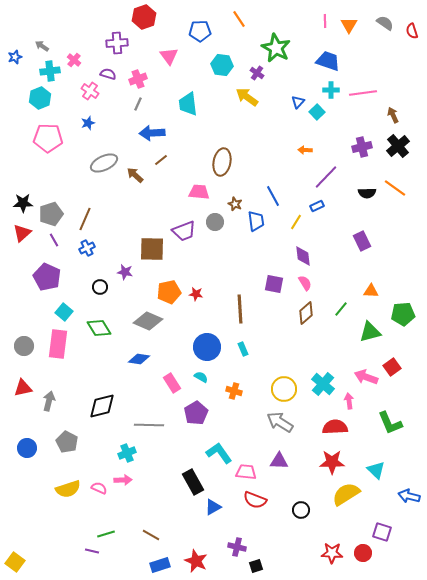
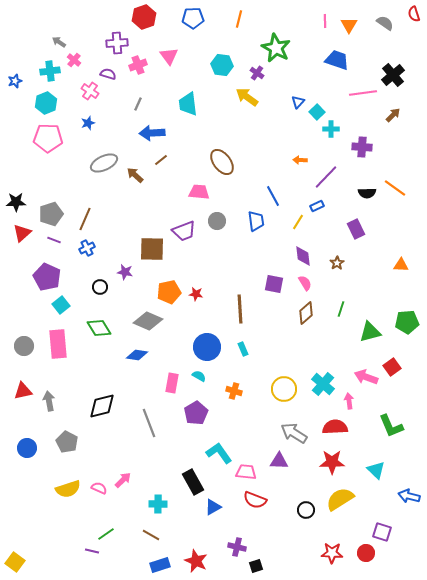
orange line at (239, 19): rotated 48 degrees clockwise
blue pentagon at (200, 31): moved 7 px left, 13 px up
red semicircle at (412, 31): moved 2 px right, 17 px up
gray arrow at (42, 46): moved 17 px right, 4 px up
blue star at (15, 57): moved 24 px down
blue trapezoid at (328, 61): moved 9 px right, 1 px up
pink cross at (138, 79): moved 14 px up
cyan cross at (331, 90): moved 39 px down
cyan hexagon at (40, 98): moved 6 px right, 5 px down
brown arrow at (393, 115): rotated 70 degrees clockwise
black cross at (398, 146): moved 5 px left, 71 px up
purple cross at (362, 147): rotated 18 degrees clockwise
orange arrow at (305, 150): moved 5 px left, 10 px down
brown ellipse at (222, 162): rotated 48 degrees counterclockwise
black star at (23, 203): moved 7 px left, 1 px up
brown star at (235, 204): moved 102 px right, 59 px down; rotated 16 degrees clockwise
gray circle at (215, 222): moved 2 px right, 1 px up
yellow line at (296, 222): moved 2 px right
purple line at (54, 240): rotated 40 degrees counterclockwise
purple rectangle at (362, 241): moved 6 px left, 12 px up
orange triangle at (371, 291): moved 30 px right, 26 px up
green line at (341, 309): rotated 21 degrees counterclockwise
cyan square at (64, 312): moved 3 px left, 7 px up; rotated 12 degrees clockwise
green pentagon at (403, 314): moved 4 px right, 8 px down
pink rectangle at (58, 344): rotated 12 degrees counterclockwise
blue diamond at (139, 359): moved 2 px left, 4 px up
cyan semicircle at (201, 377): moved 2 px left, 1 px up
pink rectangle at (172, 383): rotated 42 degrees clockwise
red triangle at (23, 388): moved 3 px down
gray arrow at (49, 401): rotated 24 degrees counterclockwise
gray arrow at (280, 422): moved 14 px right, 11 px down
green L-shape at (390, 423): moved 1 px right, 3 px down
gray line at (149, 425): moved 2 px up; rotated 68 degrees clockwise
cyan cross at (127, 453): moved 31 px right, 51 px down; rotated 24 degrees clockwise
pink arrow at (123, 480): rotated 42 degrees counterclockwise
yellow semicircle at (346, 494): moved 6 px left, 5 px down
black circle at (301, 510): moved 5 px right
green line at (106, 534): rotated 18 degrees counterclockwise
red circle at (363, 553): moved 3 px right
